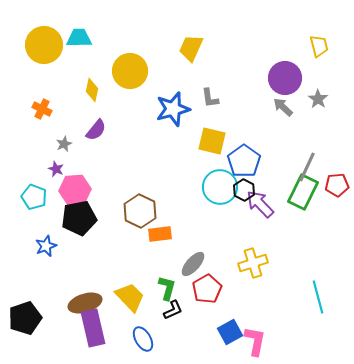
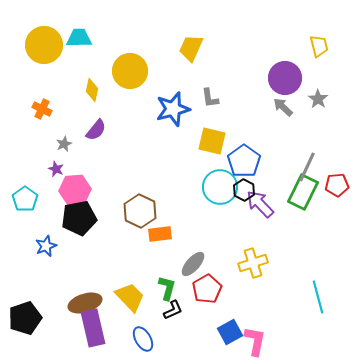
cyan pentagon at (34, 197): moved 9 px left, 2 px down; rotated 15 degrees clockwise
